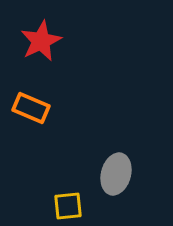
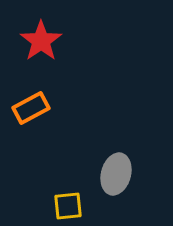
red star: rotated 9 degrees counterclockwise
orange rectangle: rotated 51 degrees counterclockwise
